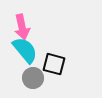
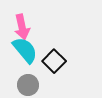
black square: moved 3 px up; rotated 30 degrees clockwise
gray circle: moved 5 px left, 7 px down
